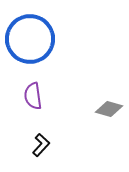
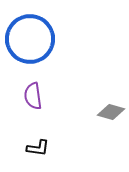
gray diamond: moved 2 px right, 3 px down
black L-shape: moved 3 px left, 3 px down; rotated 55 degrees clockwise
